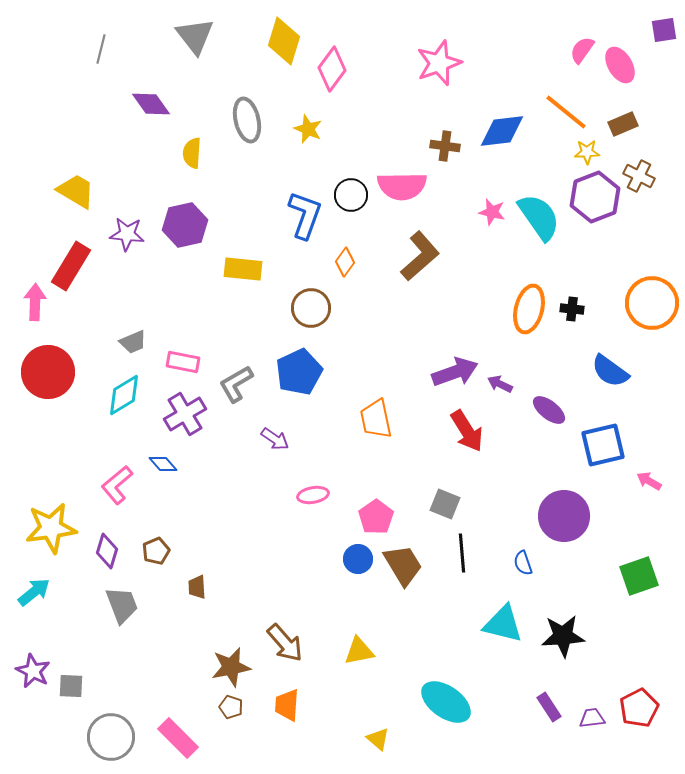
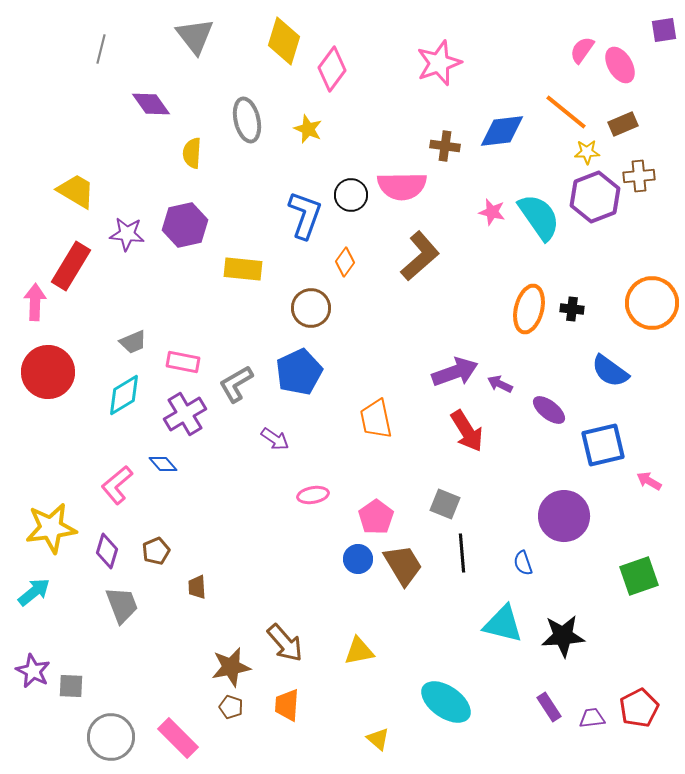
brown cross at (639, 176): rotated 32 degrees counterclockwise
